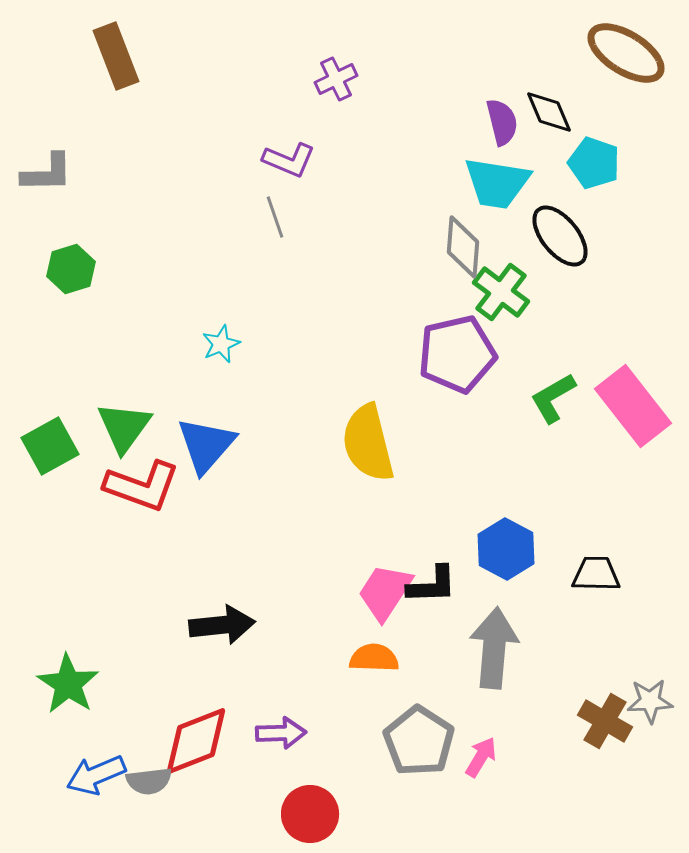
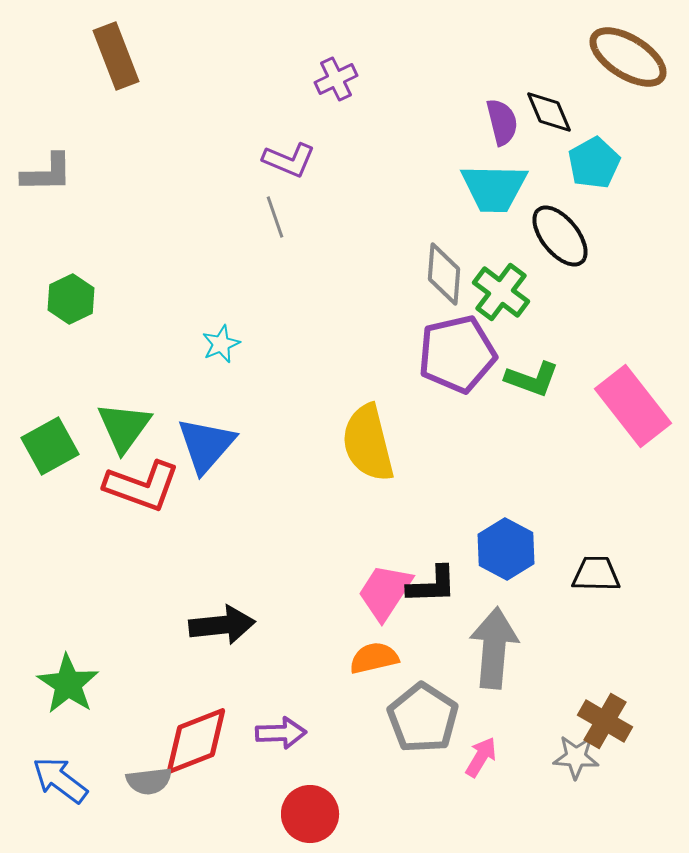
brown ellipse: moved 2 px right, 4 px down
cyan pentagon: rotated 24 degrees clockwise
cyan trapezoid: moved 3 px left, 5 px down; rotated 8 degrees counterclockwise
gray diamond: moved 19 px left, 27 px down
green hexagon: moved 30 px down; rotated 9 degrees counterclockwise
green L-shape: moved 21 px left, 19 px up; rotated 130 degrees counterclockwise
orange semicircle: rotated 15 degrees counterclockwise
gray star: moved 74 px left, 56 px down; rotated 6 degrees clockwise
gray pentagon: moved 4 px right, 23 px up
blue arrow: moved 36 px left, 5 px down; rotated 60 degrees clockwise
